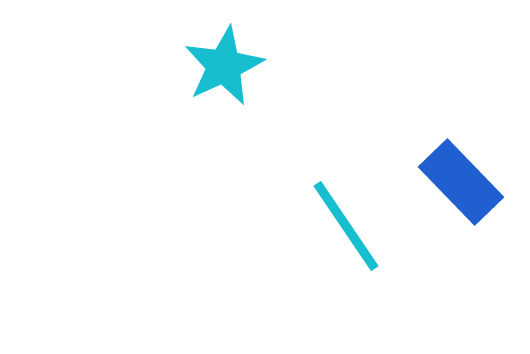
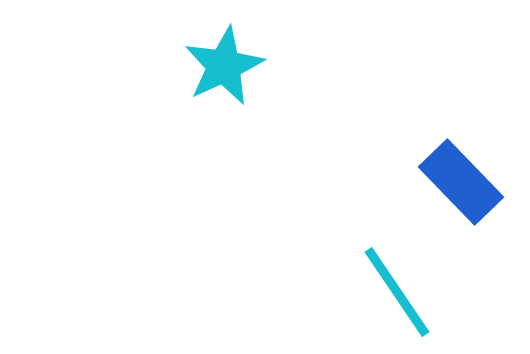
cyan line: moved 51 px right, 66 px down
